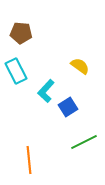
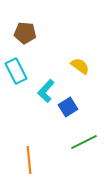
brown pentagon: moved 4 px right
